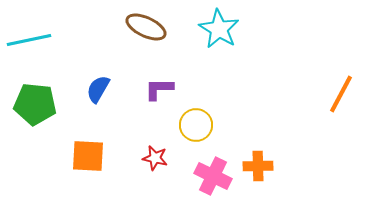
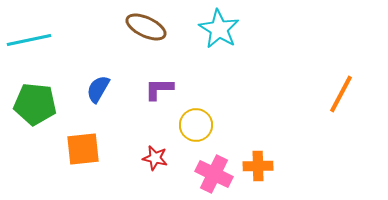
orange square: moved 5 px left, 7 px up; rotated 9 degrees counterclockwise
pink cross: moved 1 px right, 2 px up
